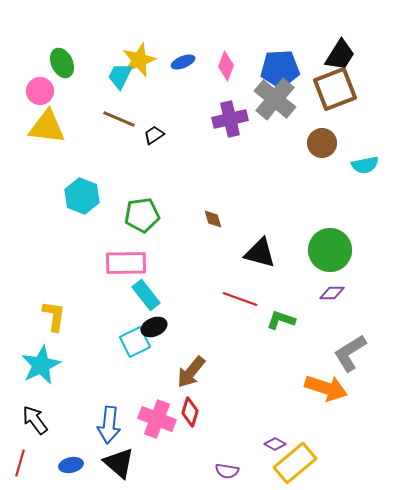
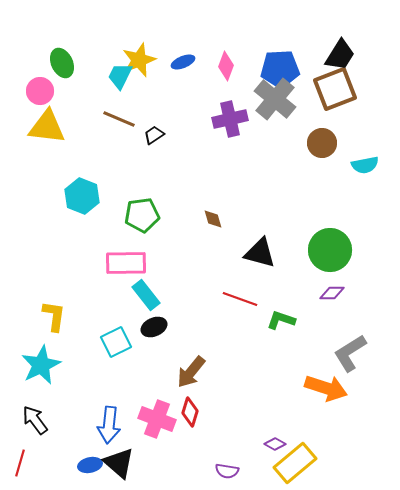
cyan square at (135, 342): moved 19 px left
blue ellipse at (71, 465): moved 19 px right
